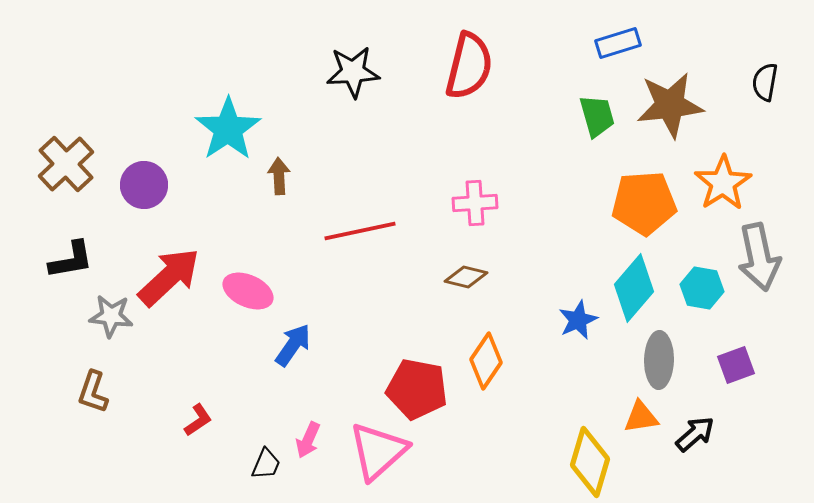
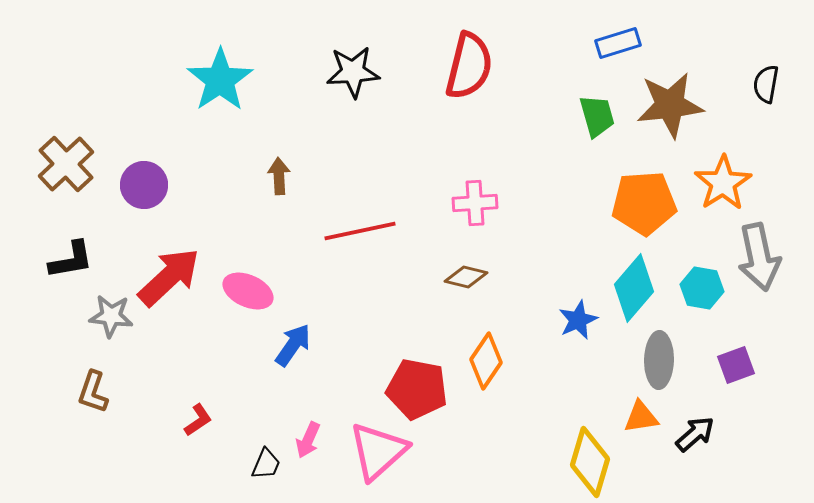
black semicircle: moved 1 px right, 2 px down
cyan star: moved 8 px left, 49 px up
